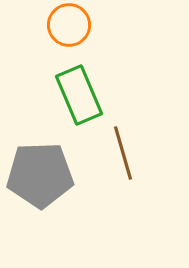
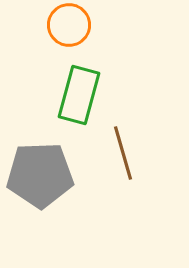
green rectangle: rotated 38 degrees clockwise
